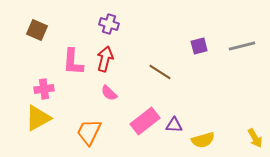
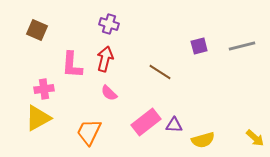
pink L-shape: moved 1 px left, 3 px down
pink rectangle: moved 1 px right, 1 px down
yellow arrow: rotated 18 degrees counterclockwise
